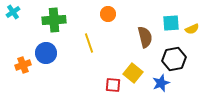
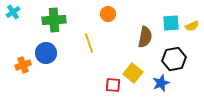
yellow semicircle: moved 3 px up
brown semicircle: rotated 25 degrees clockwise
